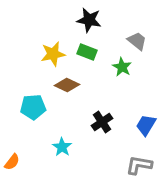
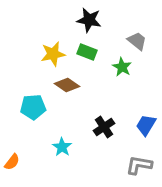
brown diamond: rotated 10 degrees clockwise
black cross: moved 2 px right, 5 px down
